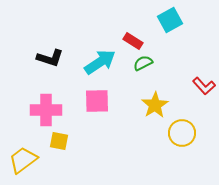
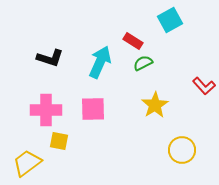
cyan arrow: rotated 32 degrees counterclockwise
pink square: moved 4 px left, 8 px down
yellow circle: moved 17 px down
yellow trapezoid: moved 4 px right, 3 px down
